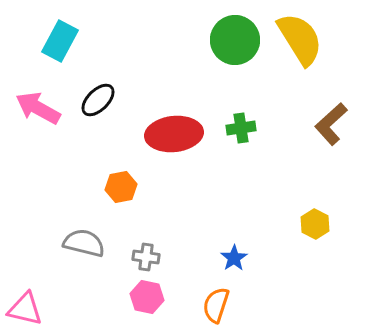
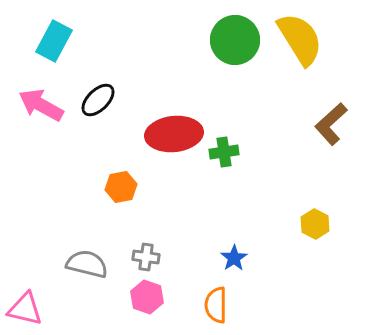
cyan rectangle: moved 6 px left
pink arrow: moved 3 px right, 3 px up
green cross: moved 17 px left, 24 px down
gray semicircle: moved 3 px right, 21 px down
pink hexagon: rotated 8 degrees clockwise
orange semicircle: rotated 18 degrees counterclockwise
